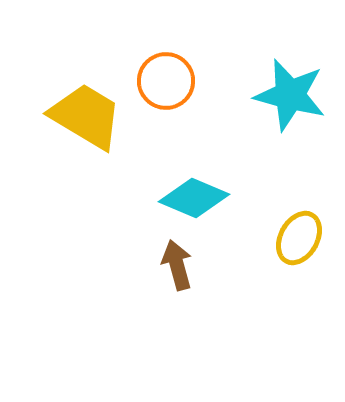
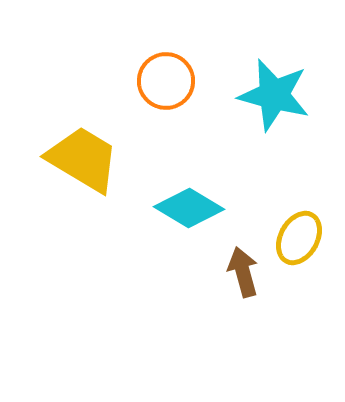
cyan star: moved 16 px left
yellow trapezoid: moved 3 px left, 43 px down
cyan diamond: moved 5 px left, 10 px down; rotated 8 degrees clockwise
brown arrow: moved 66 px right, 7 px down
